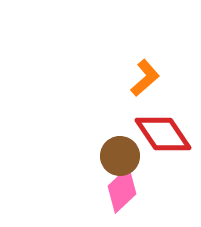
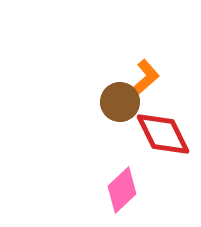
red diamond: rotated 8 degrees clockwise
brown circle: moved 54 px up
